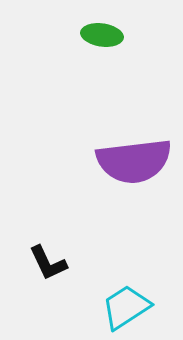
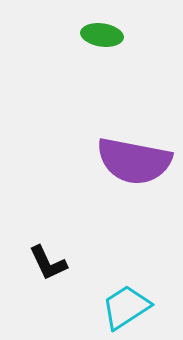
purple semicircle: rotated 18 degrees clockwise
